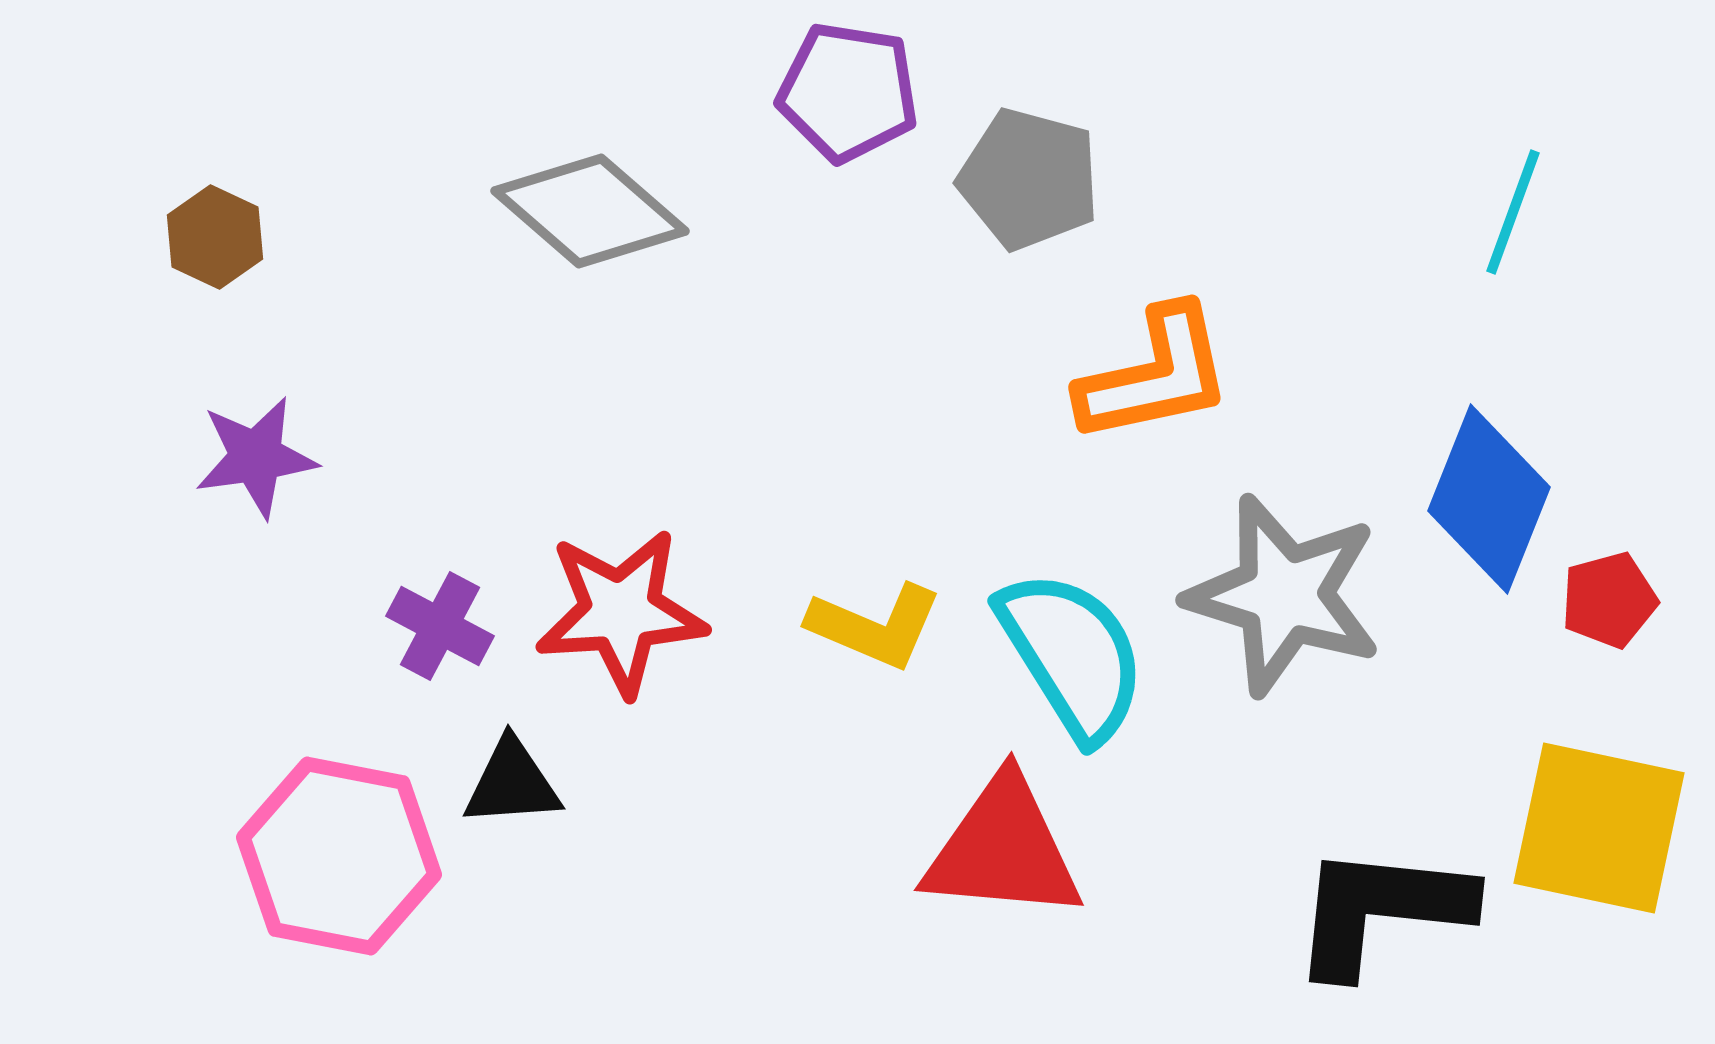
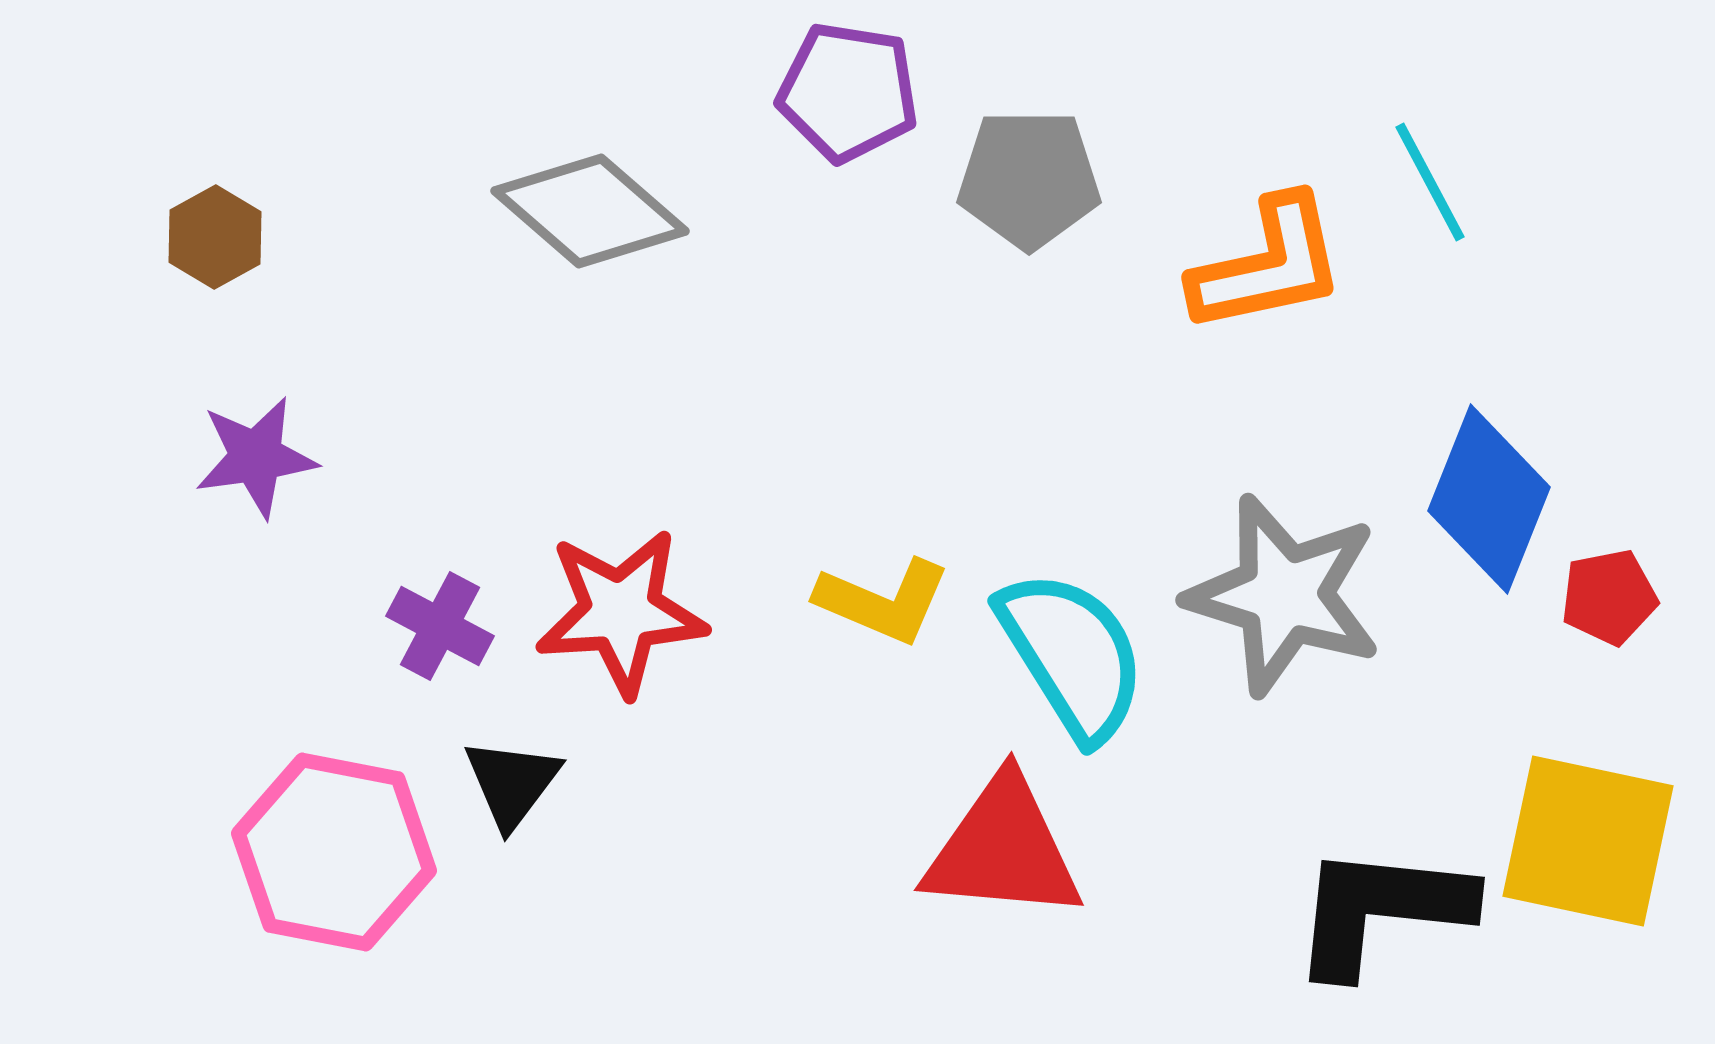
gray pentagon: rotated 15 degrees counterclockwise
cyan line: moved 83 px left, 30 px up; rotated 48 degrees counterclockwise
brown hexagon: rotated 6 degrees clockwise
orange L-shape: moved 113 px right, 110 px up
red pentagon: moved 3 px up; rotated 4 degrees clockwise
yellow L-shape: moved 8 px right, 25 px up
black triangle: rotated 49 degrees counterclockwise
yellow square: moved 11 px left, 13 px down
pink hexagon: moved 5 px left, 4 px up
